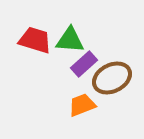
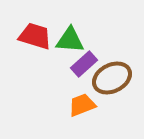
red trapezoid: moved 4 px up
